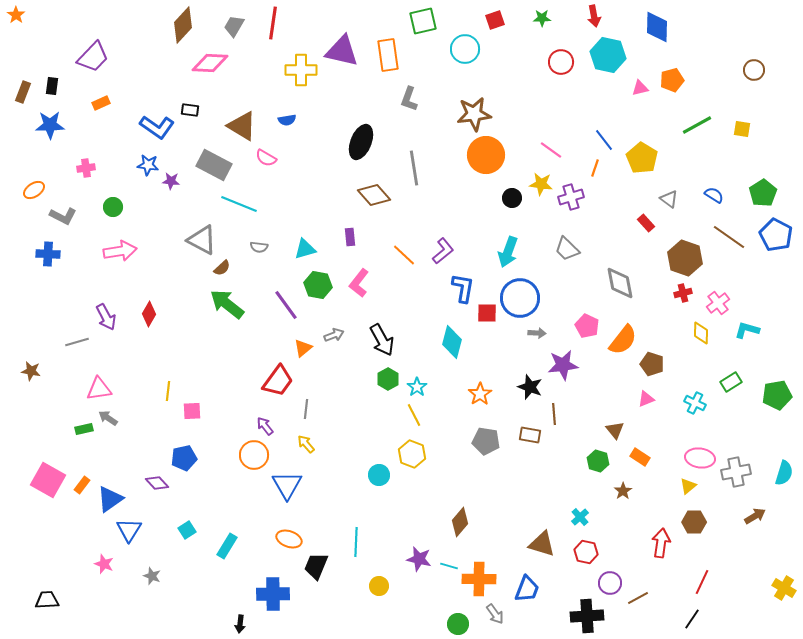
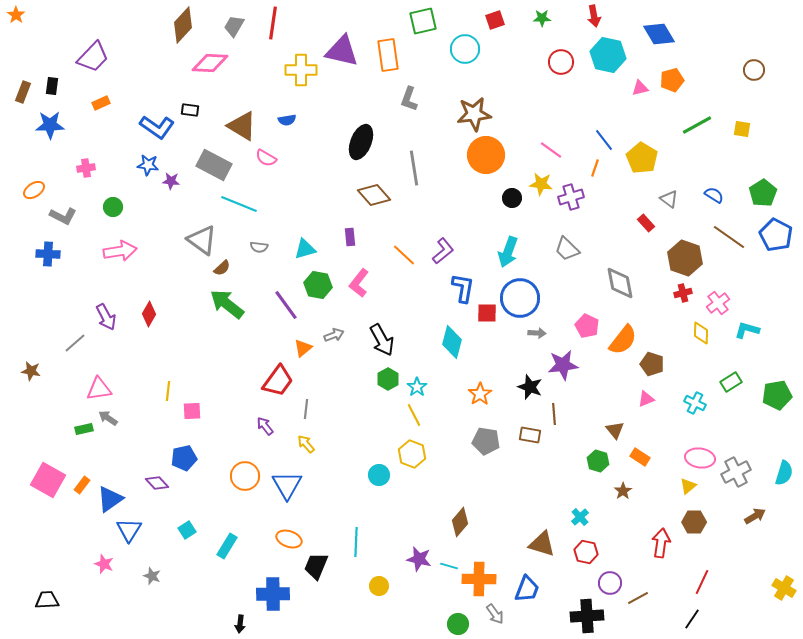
blue diamond at (657, 27): moved 2 px right, 7 px down; rotated 32 degrees counterclockwise
gray triangle at (202, 240): rotated 8 degrees clockwise
gray line at (77, 342): moved 2 px left, 1 px down; rotated 25 degrees counterclockwise
orange circle at (254, 455): moved 9 px left, 21 px down
gray cross at (736, 472): rotated 16 degrees counterclockwise
